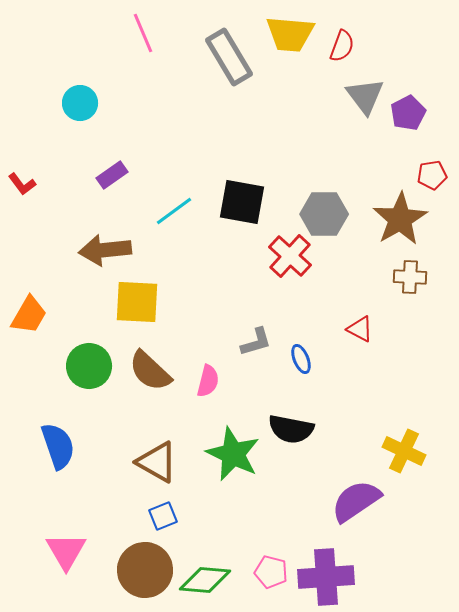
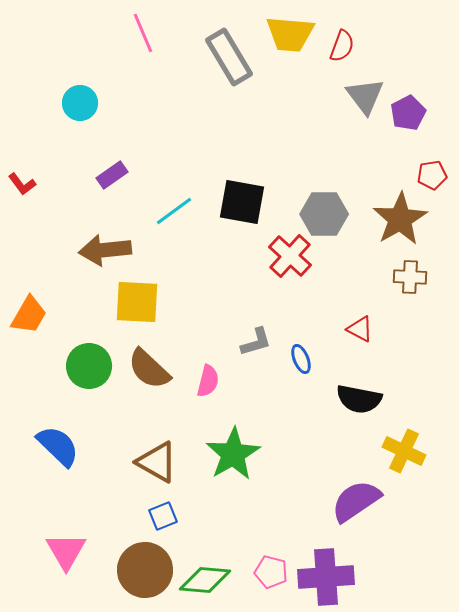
brown semicircle: moved 1 px left, 2 px up
black semicircle: moved 68 px right, 30 px up
blue semicircle: rotated 27 degrees counterclockwise
green star: rotated 16 degrees clockwise
